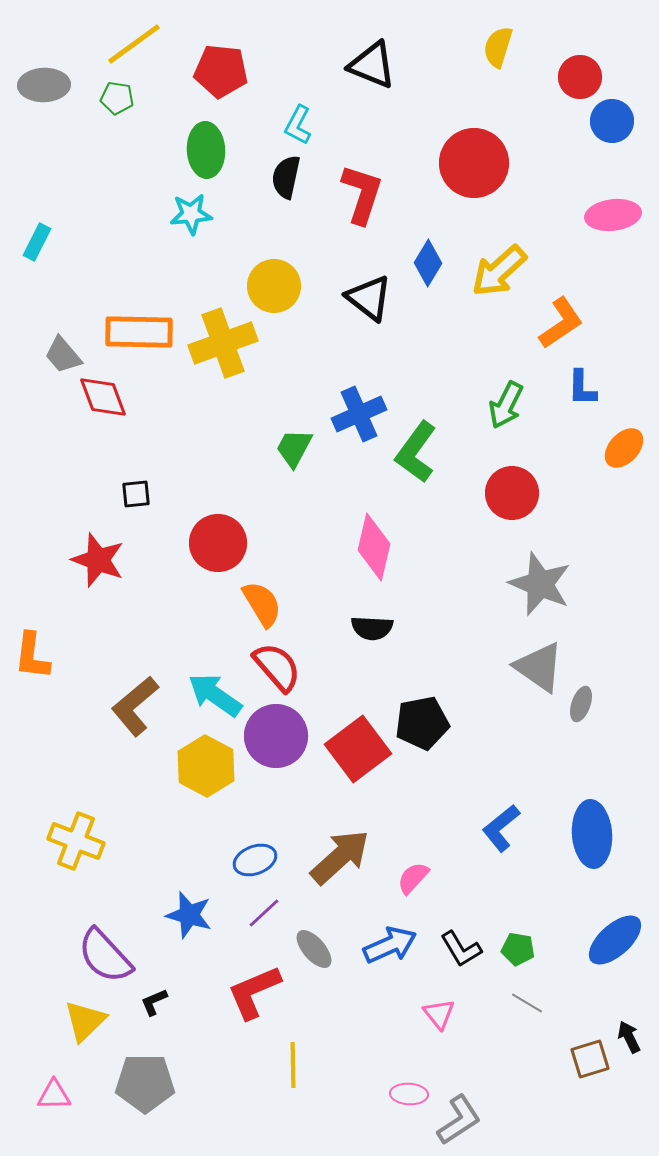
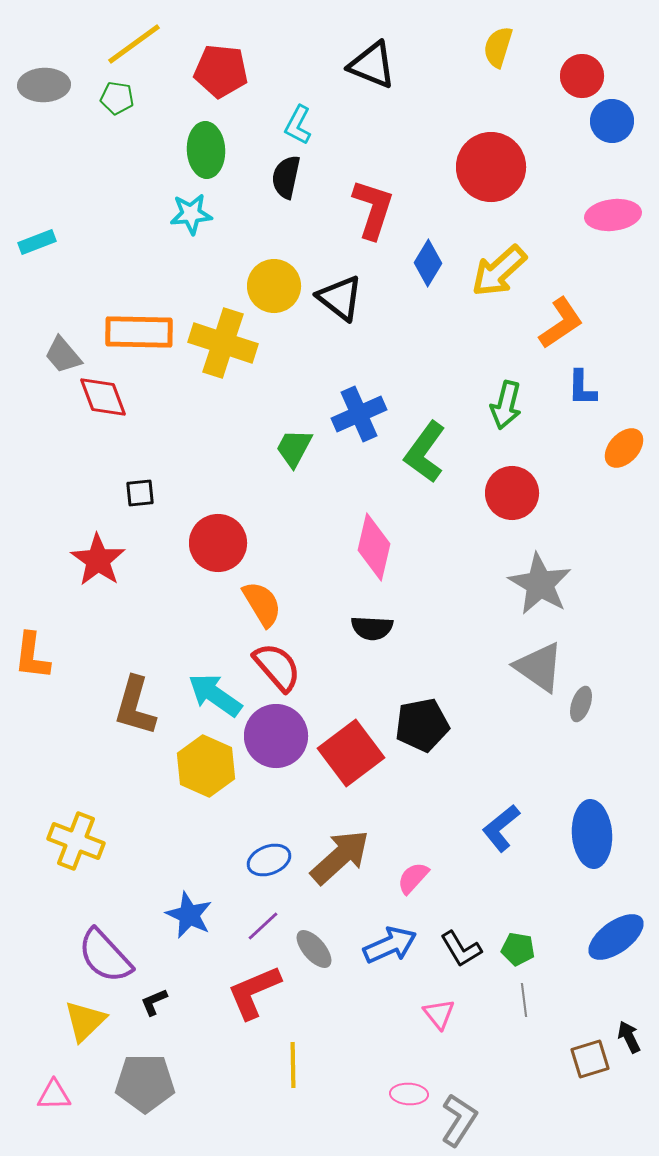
red circle at (580, 77): moved 2 px right, 1 px up
red circle at (474, 163): moved 17 px right, 4 px down
red L-shape at (362, 194): moved 11 px right, 15 px down
cyan rectangle at (37, 242): rotated 42 degrees clockwise
black triangle at (369, 298): moved 29 px left
yellow cross at (223, 343): rotated 38 degrees clockwise
green arrow at (506, 405): rotated 12 degrees counterclockwise
green L-shape at (416, 452): moved 9 px right
black square at (136, 494): moved 4 px right, 1 px up
red star at (98, 560): rotated 14 degrees clockwise
gray star at (540, 584): rotated 8 degrees clockwise
brown L-shape at (135, 706): rotated 34 degrees counterclockwise
black pentagon at (422, 723): moved 2 px down
red square at (358, 749): moved 7 px left, 4 px down
yellow hexagon at (206, 766): rotated 4 degrees counterclockwise
blue ellipse at (255, 860): moved 14 px right
purple line at (264, 913): moved 1 px left, 13 px down
blue star at (189, 915): rotated 9 degrees clockwise
blue ellipse at (615, 940): moved 1 px right, 3 px up; rotated 6 degrees clockwise
gray line at (527, 1003): moved 3 px left, 3 px up; rotated 52 degrees clockwise
gray L-shape at (459, 1120): rotated 24 degrees counterclockwise
